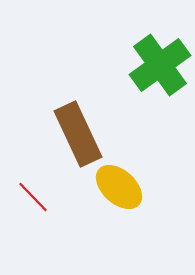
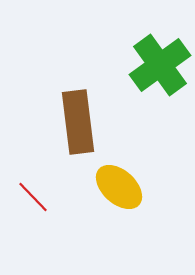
brown rectangle: moved 12 px up; rotated 18 degrees clockwise
